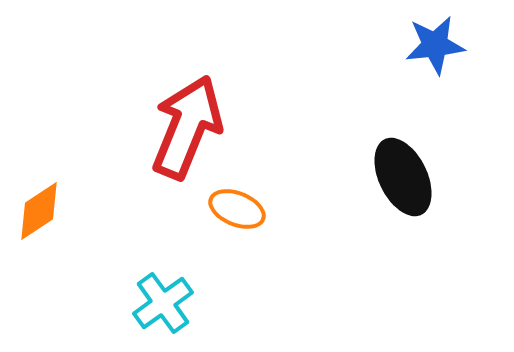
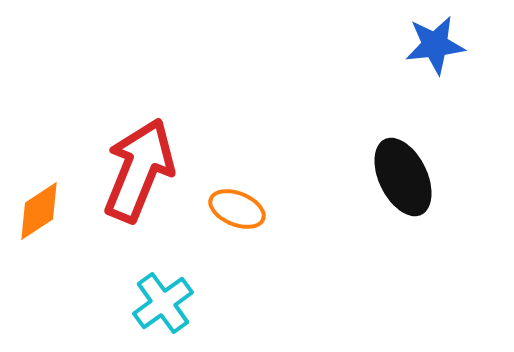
red arrow: moved 48 px left, 43 px down
